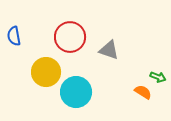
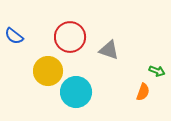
blue semicircle: rotated 42 degrees counterclockwise
yellow circle: moved 2 px right, 1 px up
green arrow: moved 1 px left, 6 px up
orange semicircle: rotated 78 degrees clockwise
